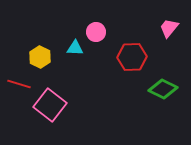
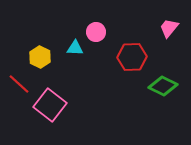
red line: rotated 25 degrees clockwise
green diamond: moved 3 px up
